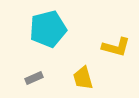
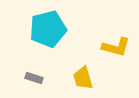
gray rectangle: rotated 42 degrees clockwise
